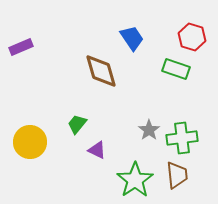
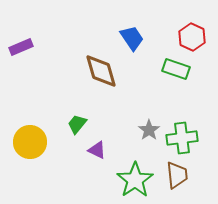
red hexagon: rotated 8 degrees clockwise
